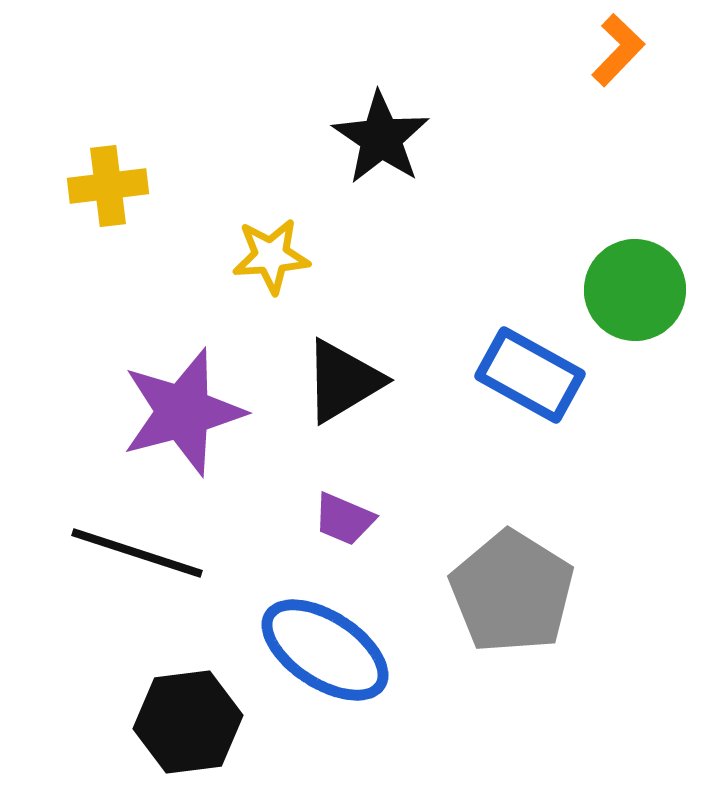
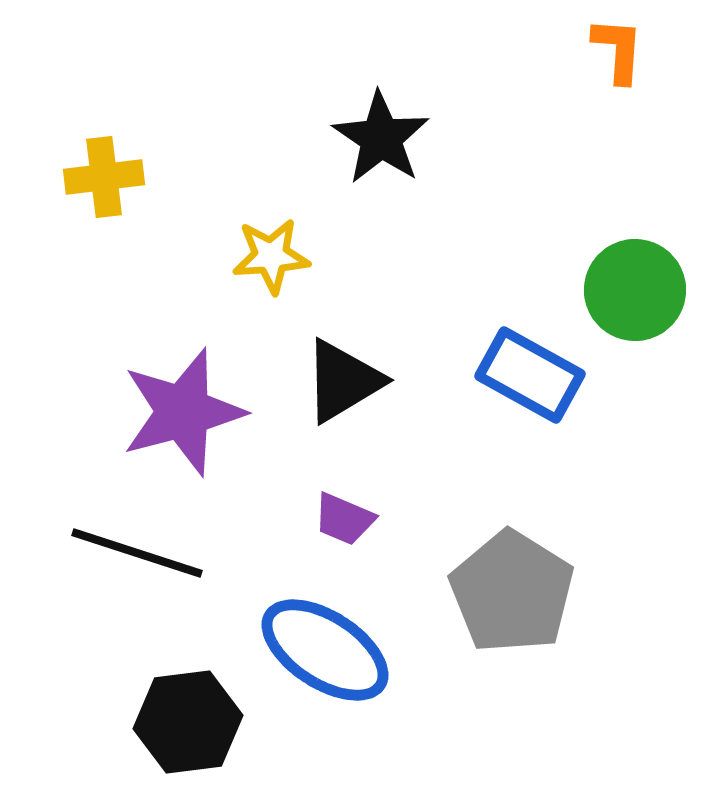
orange L-shape: rotated 40 degrees counterclockwise
yellow cross: moved 4 px left, 9 px up
